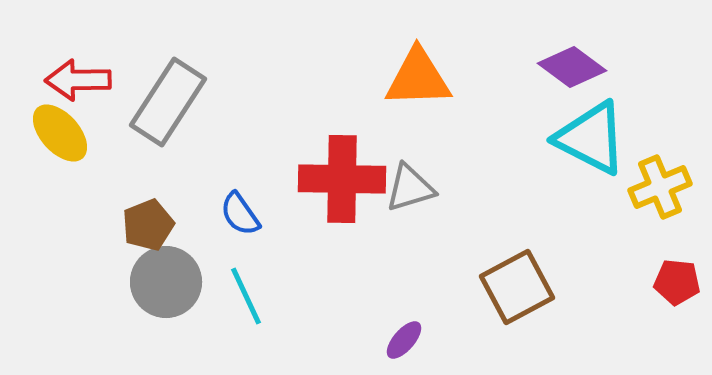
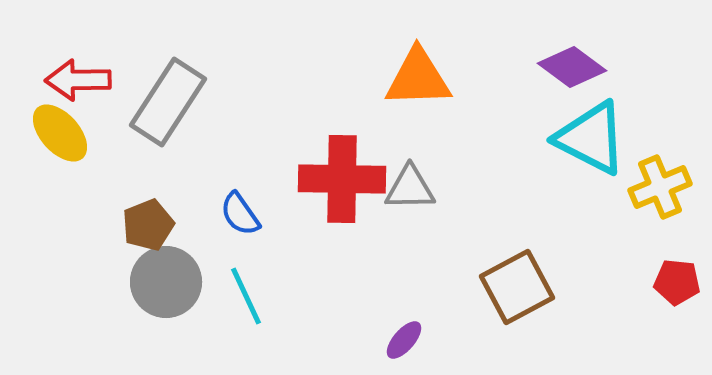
gray triangle: rotated 16 degrees clockwise
